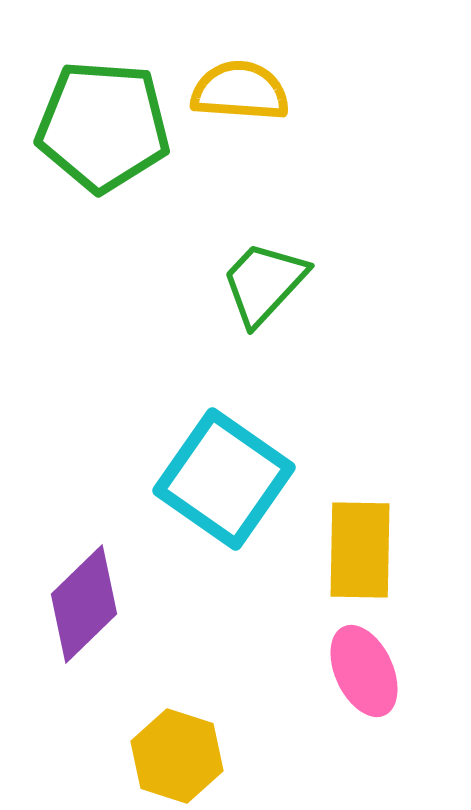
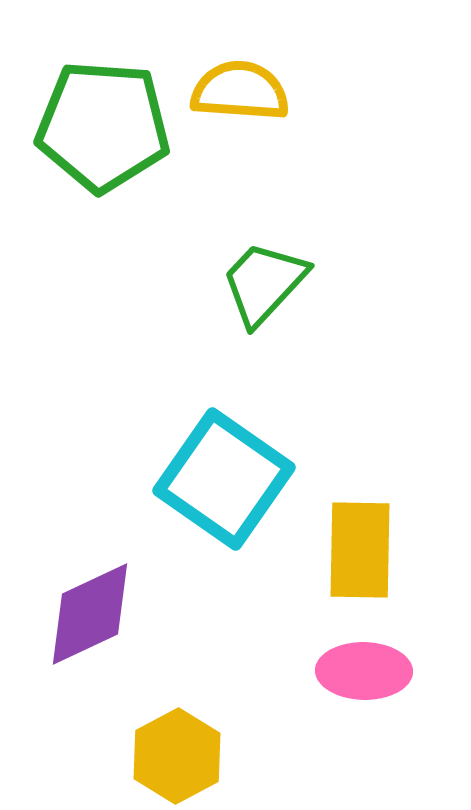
purple diamond: moved 6 px right, 10 px down; rotated 19 degrees clockwise
pink ellipse: rotated 64 degrees counterclockwise
yellow hexagon: rotated 14 degrees clockwise
